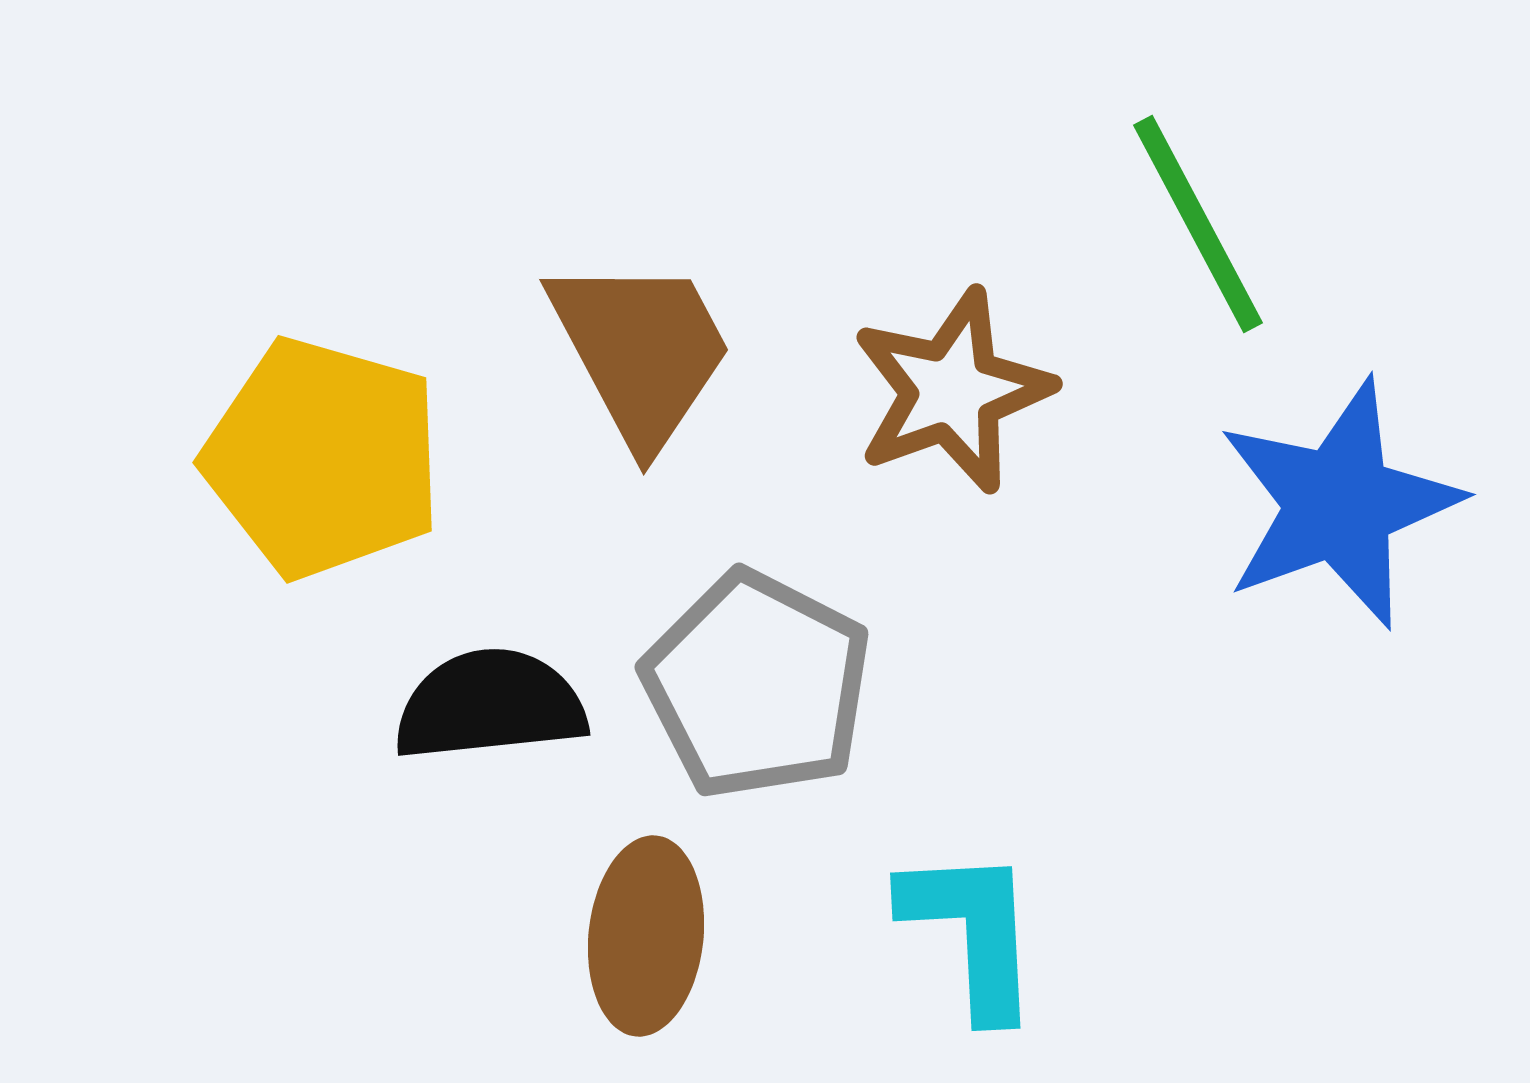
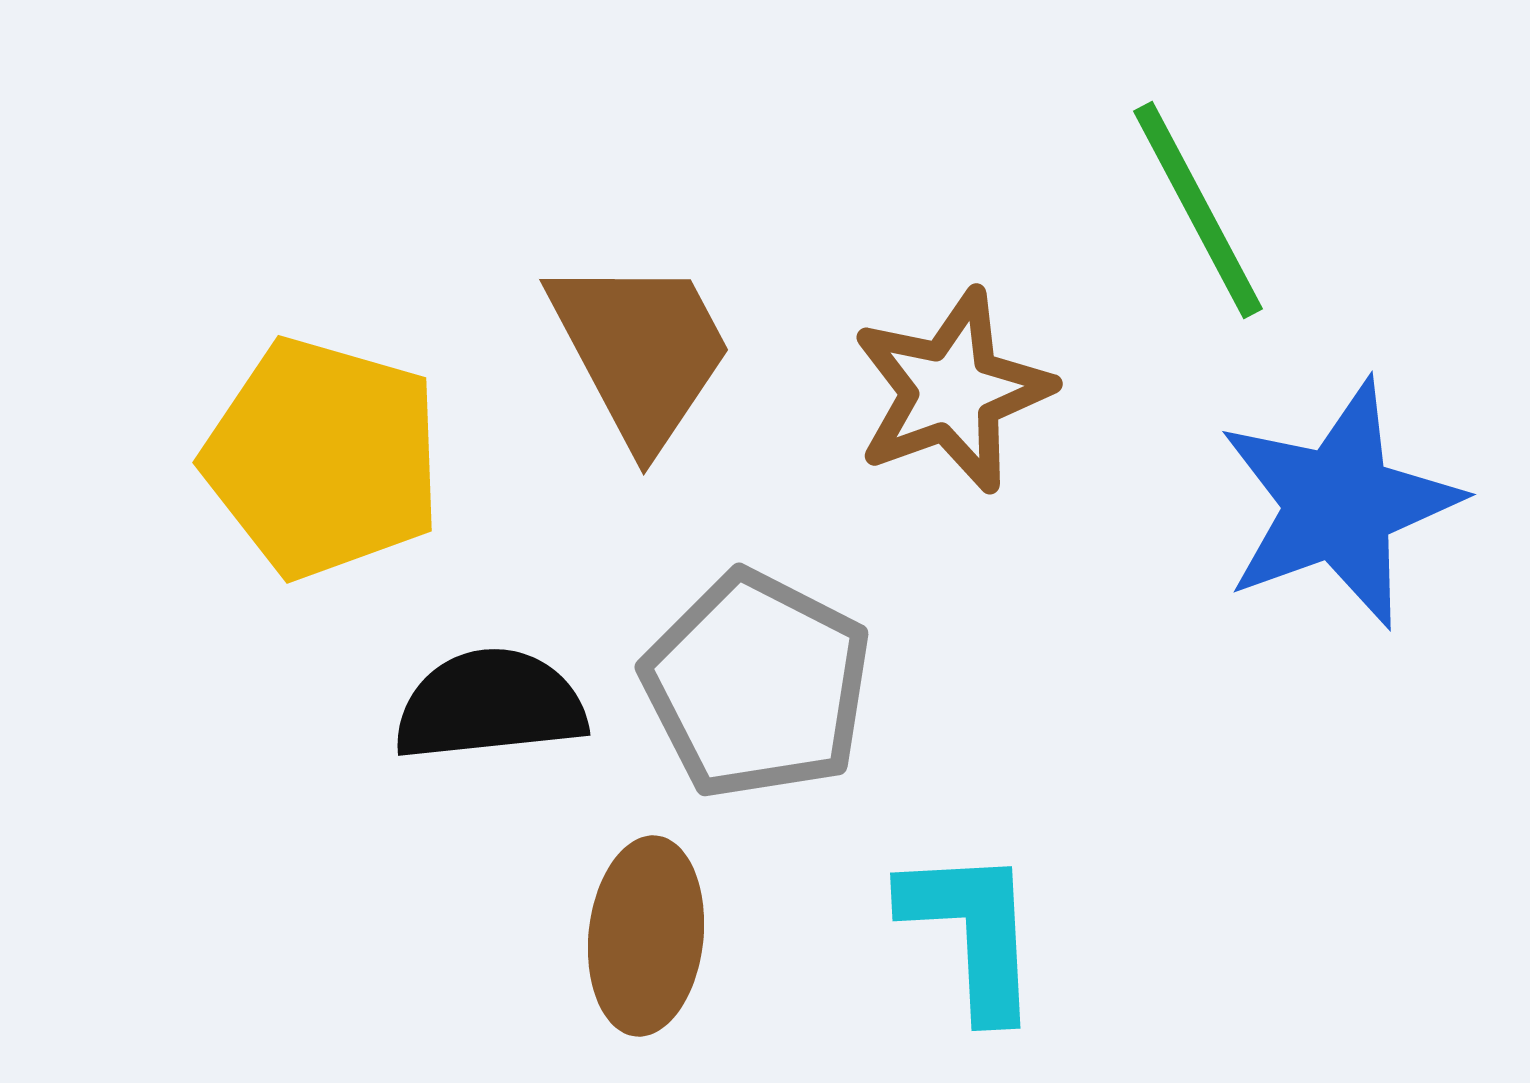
green line: moved 14 px up
